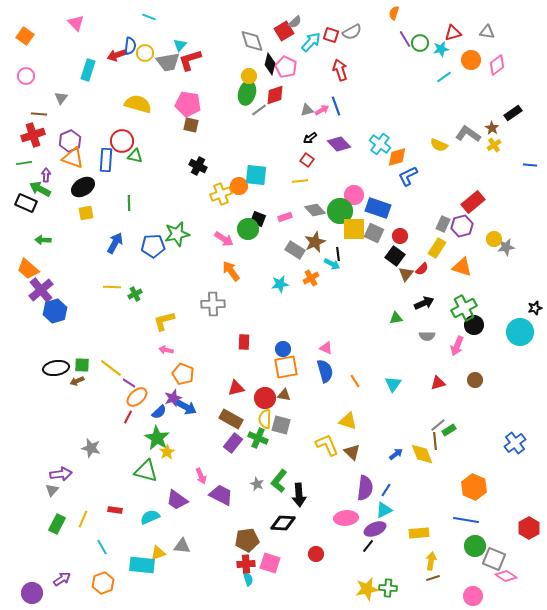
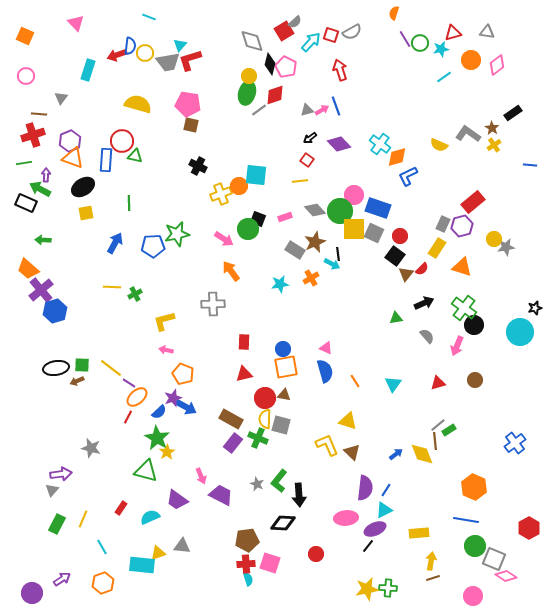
orange square at (25, 36): rotated 12 degrees counterclockwise
green cross at (464, 308): rotated 25 degrees counterclockwise
gray semicircle at (427, 336): rotated 133 degrees counterclockwise
red triangle at (236, 388): moved 8 px right, 14 px up
red rectangle at (115, 510): moved 6 px right, 2 px up; rotated 64 degrees counterclockwise
